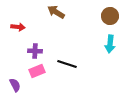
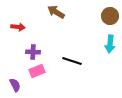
purple cross: moved 2 px left, 1 px down
black line: moved 5 px right, 3 px up
